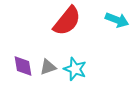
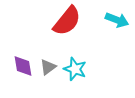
gray triangle: rotated 18 degrees counterclockwise
